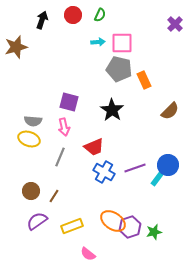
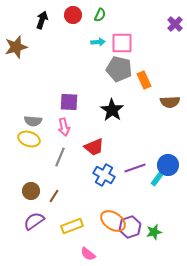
purple square: rotated 12 degrees counterclockwise
brown semicircle: moved 9 px up; rotated 42 degrees clockwise
blue cross: moved 3 px down
purple semicircle: moved 3 px left
